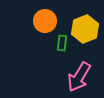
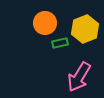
orange circle: moved 2 px down
green rectangle: moved 2 px left; rotated 70 degrees clockwise
